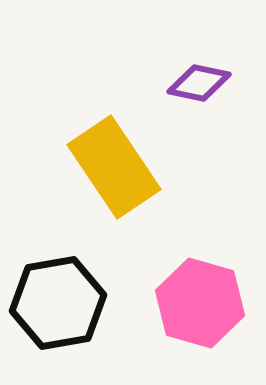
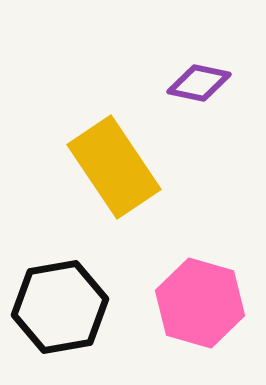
black hexagon: moved 2 px right, 4 px down
